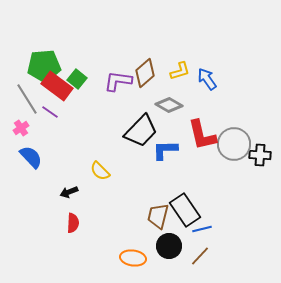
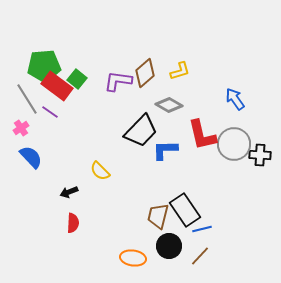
blue arrow: moved 28 px right, 20 px down
